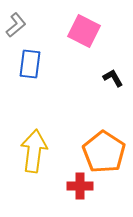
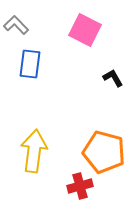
gray L-shape: rotated 95 degrees counterclockwise
pink square: moved 1 px right, 1 px up
orange pentagon: rotated 18 degrees counterclockwise
red cross: rotated 15 degrees counterclockwise
